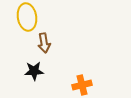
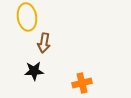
brown arrow: rotated 18 degrees clockwise
orange cross: moved 2 px up
